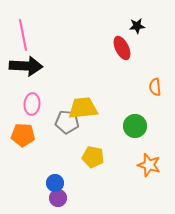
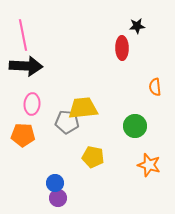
red ellipse: rotated 25 degrees clockwise
